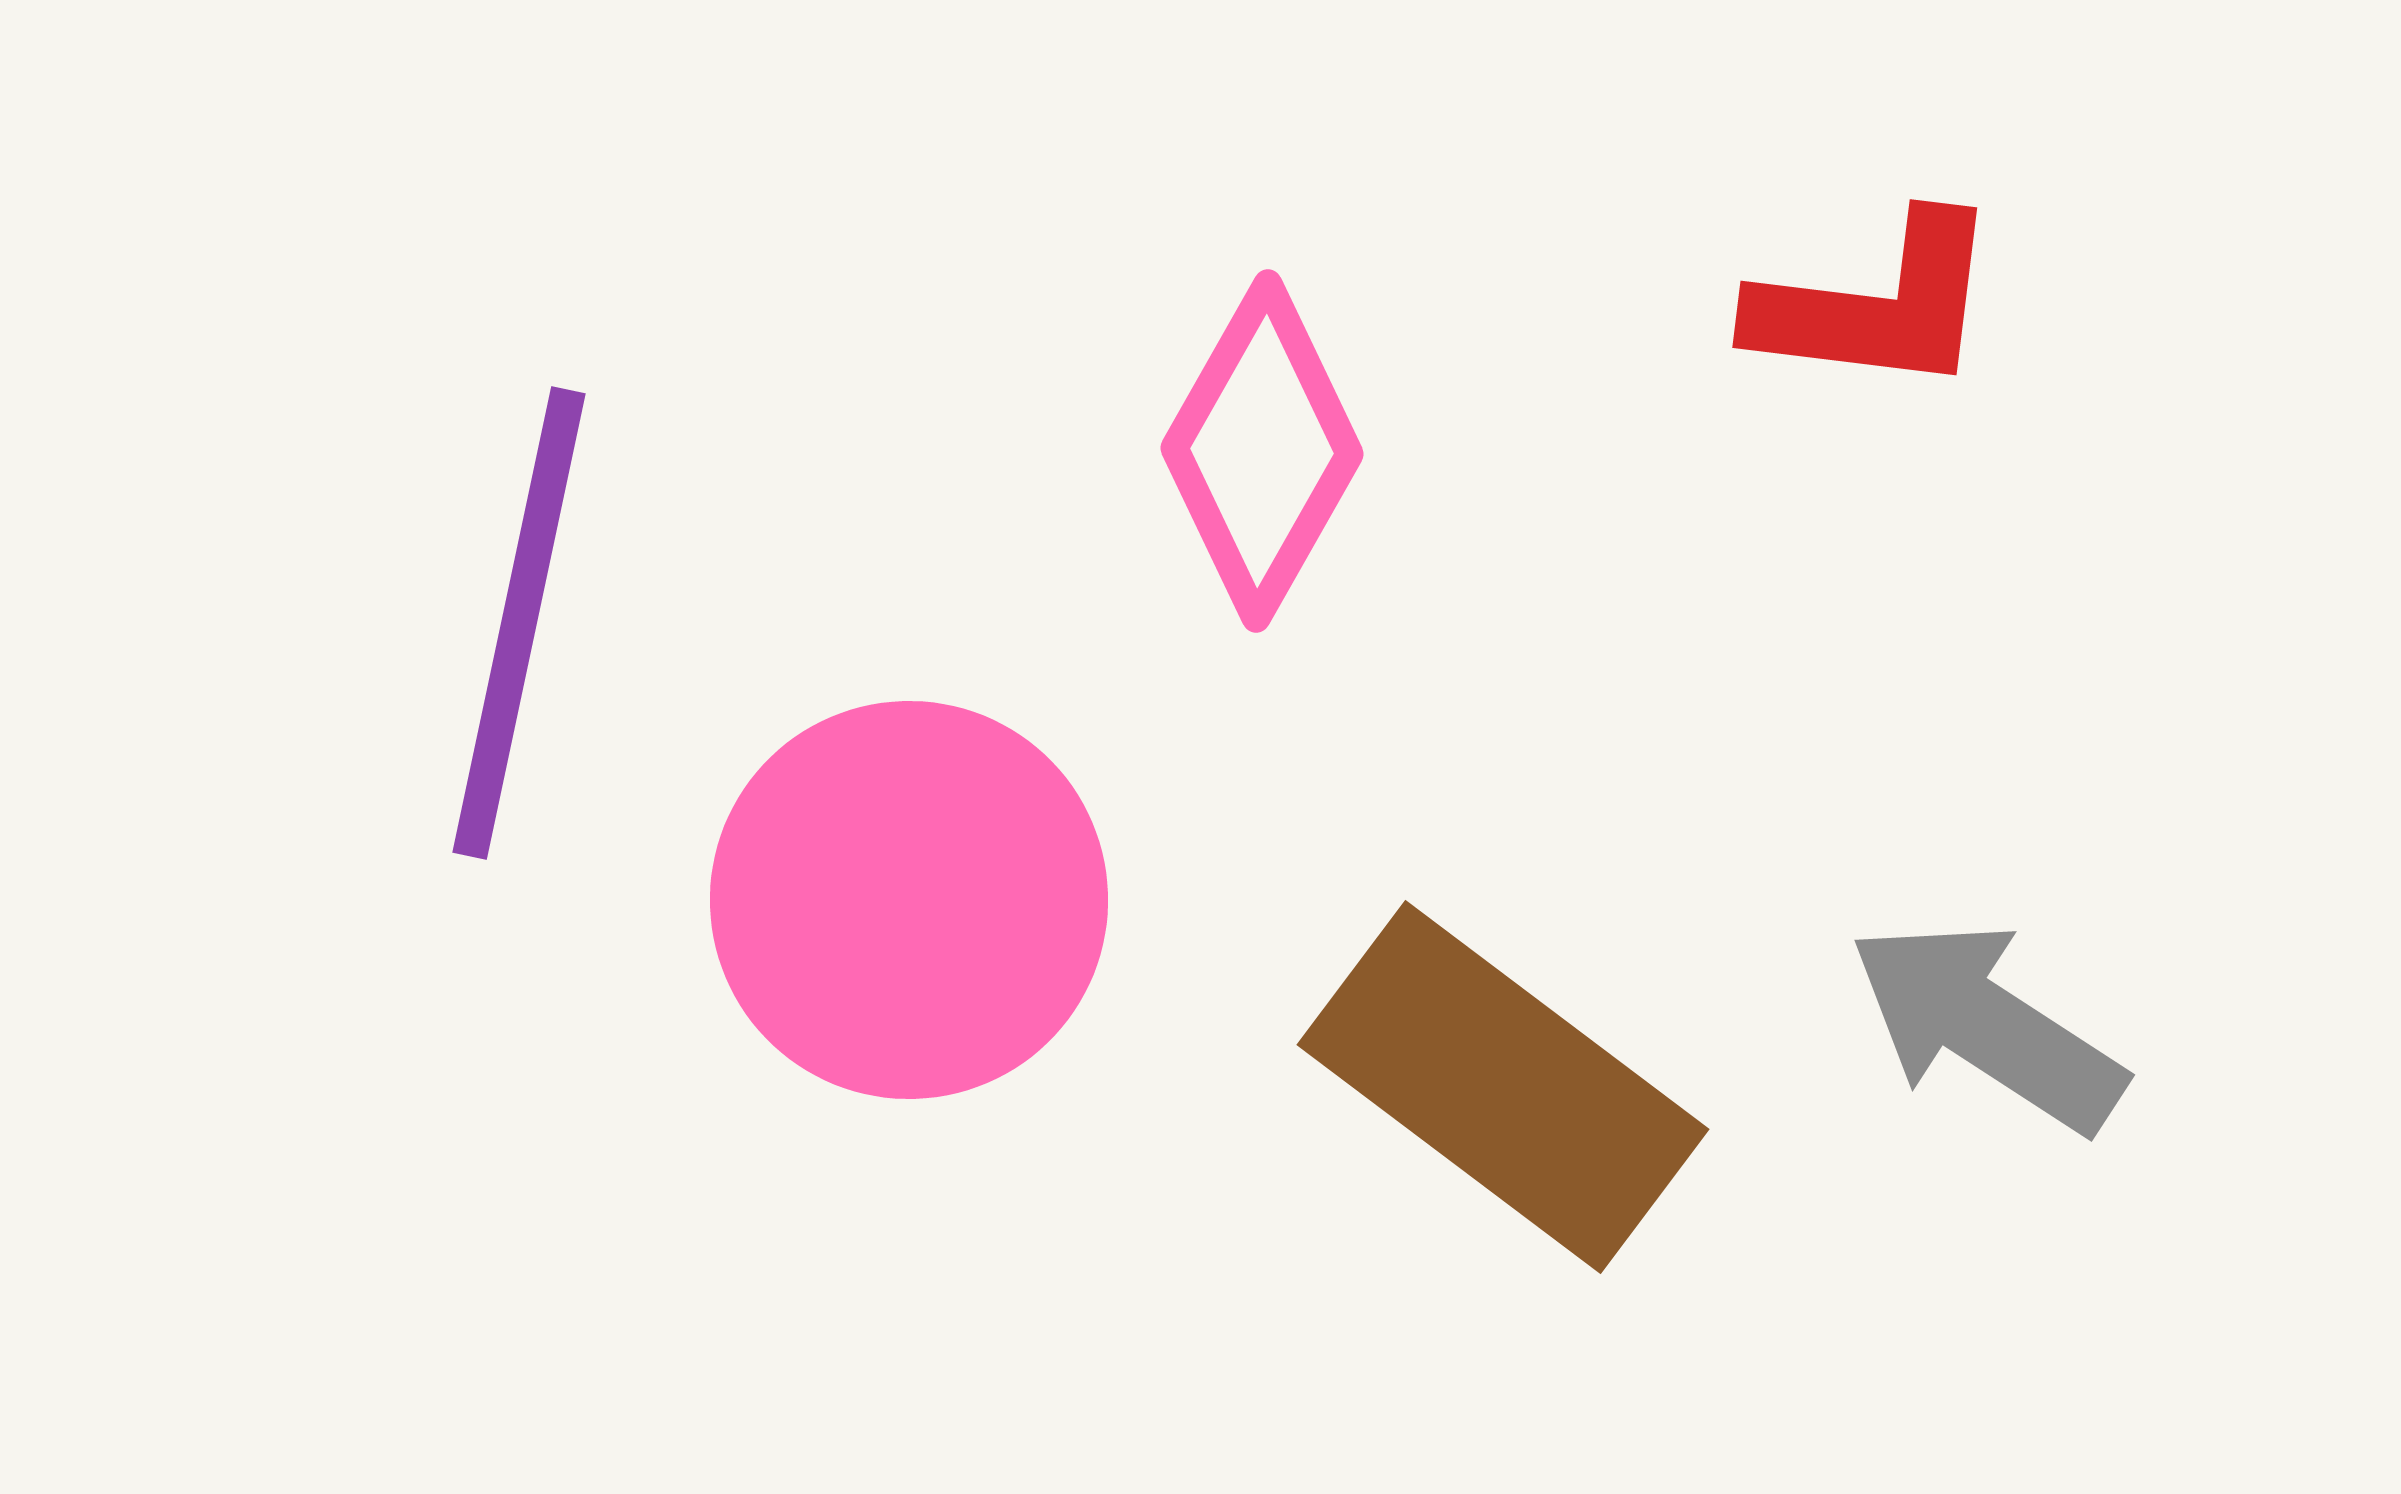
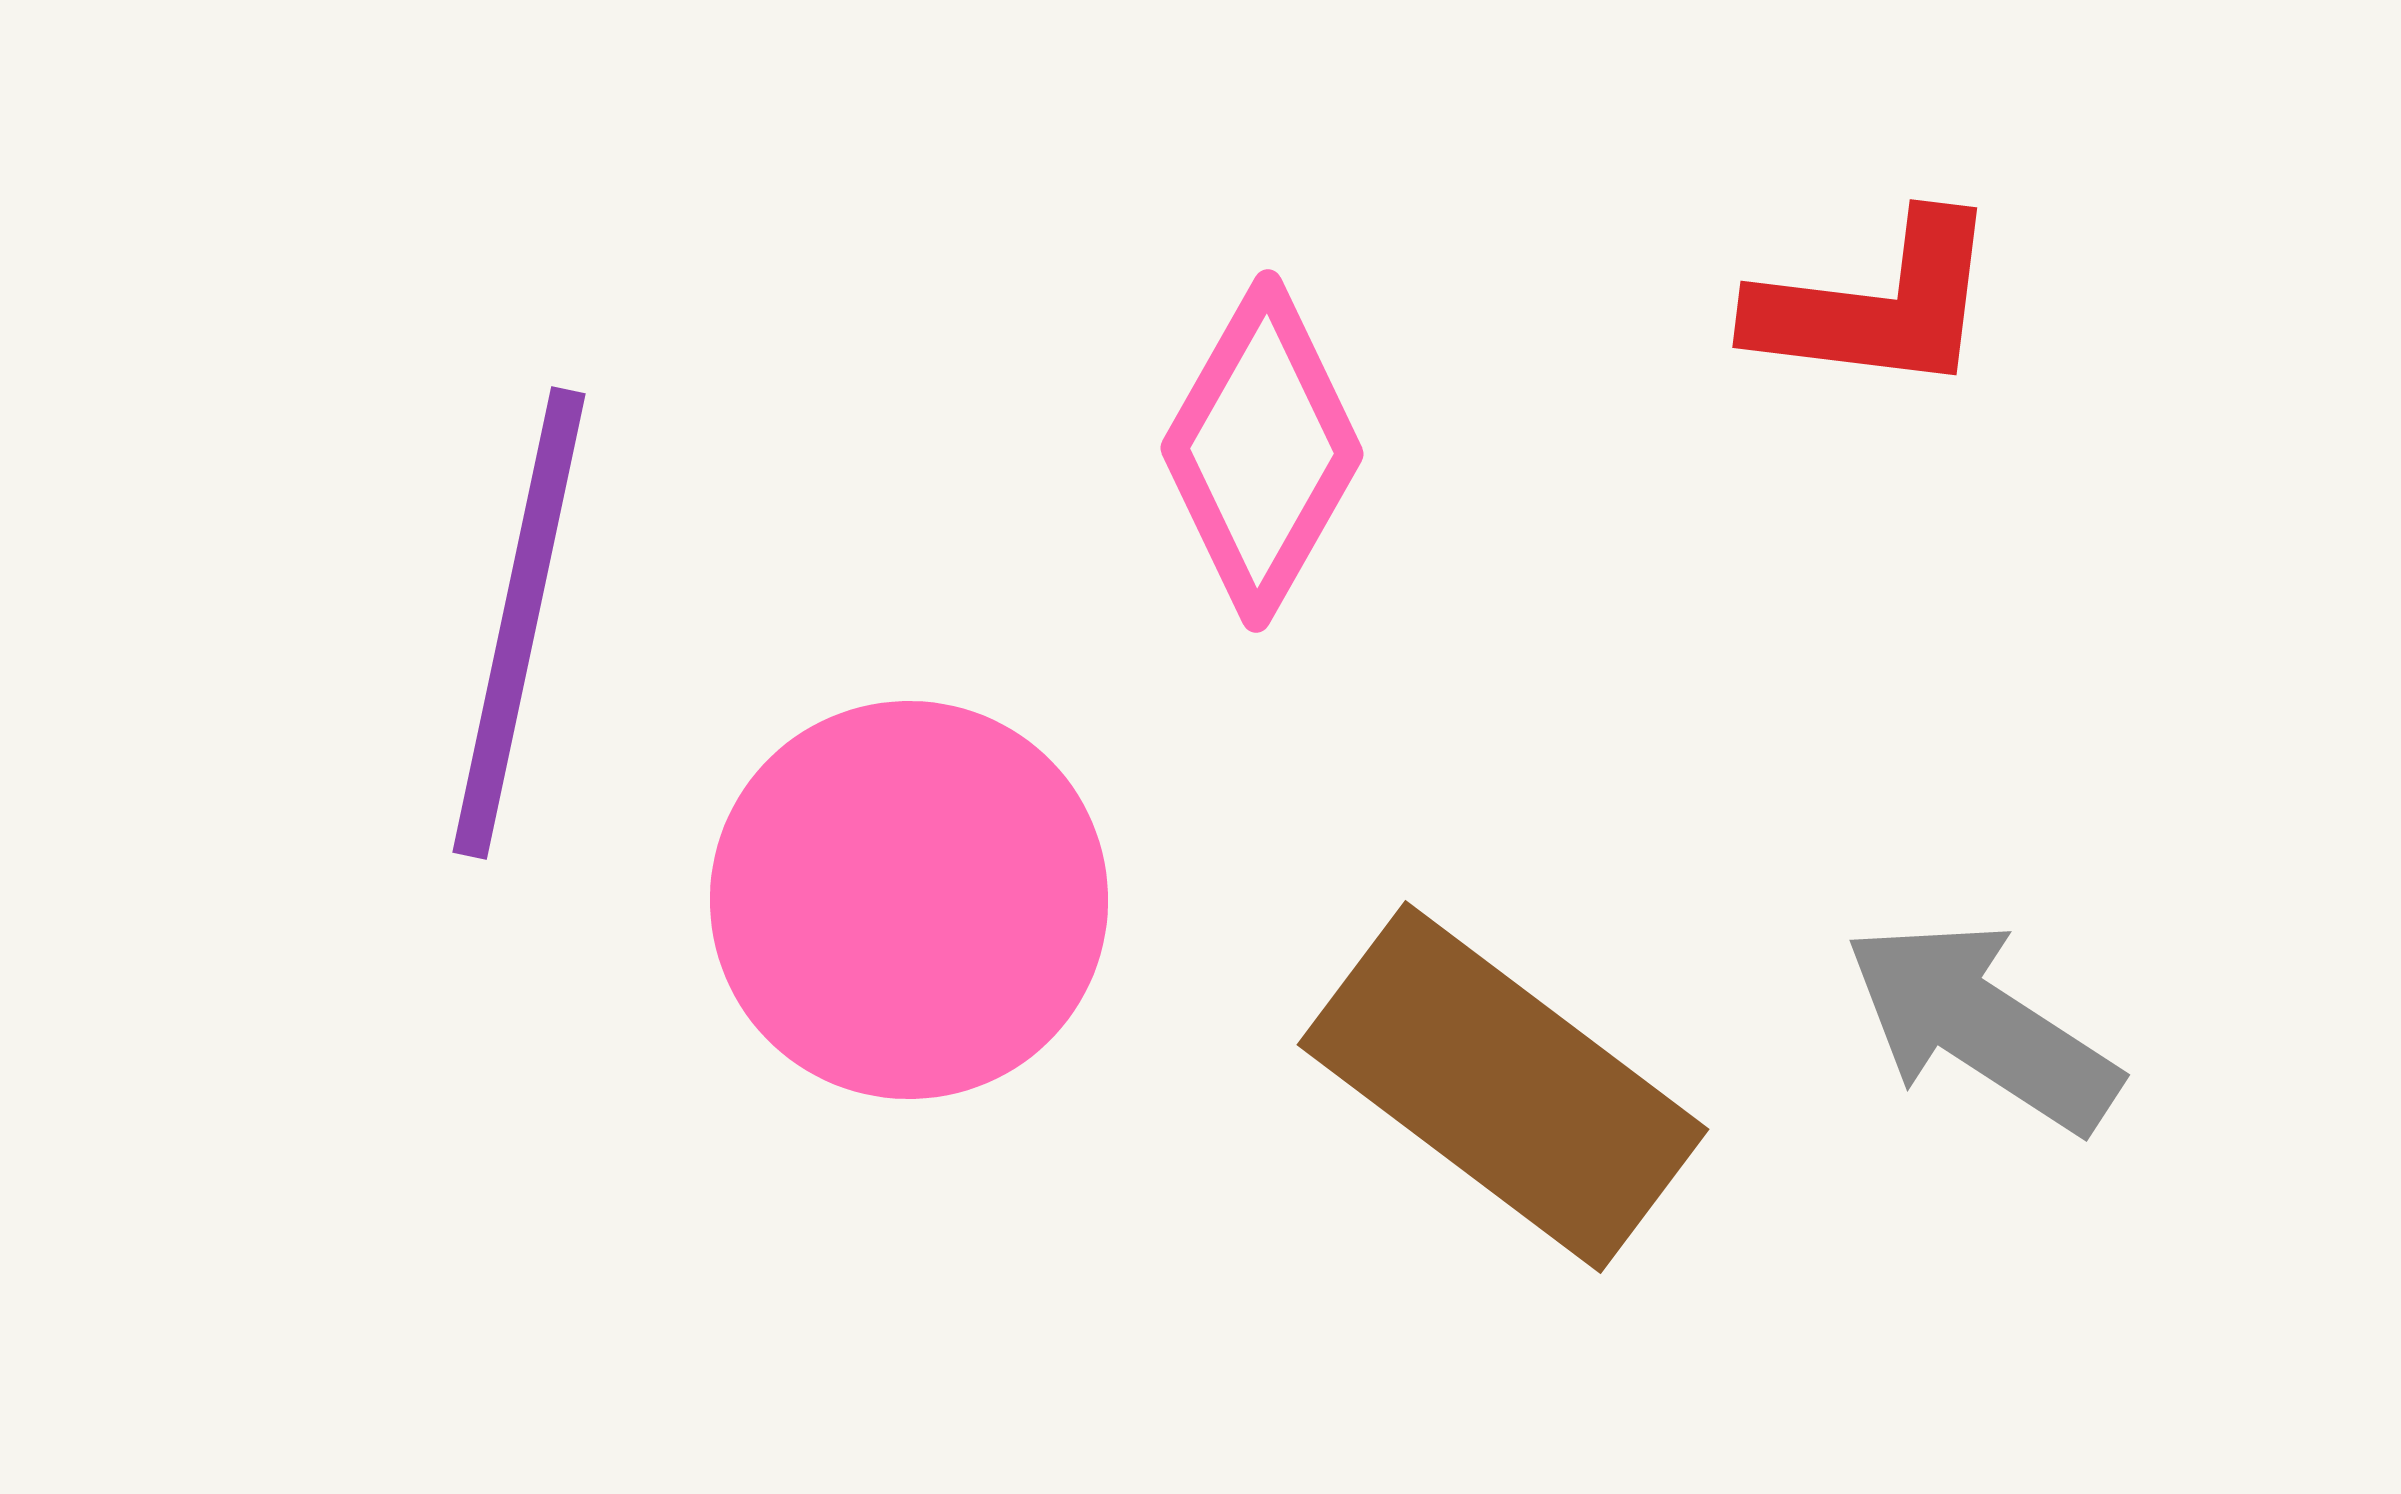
gray arrow: moved 5 px left
